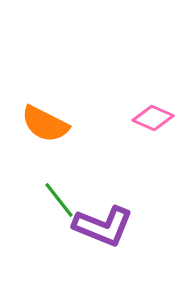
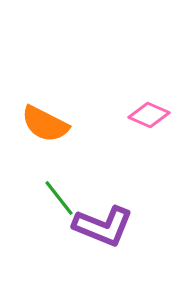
pink diamond: moved 4 px left, 3 px up
green line: moved 2 px up
